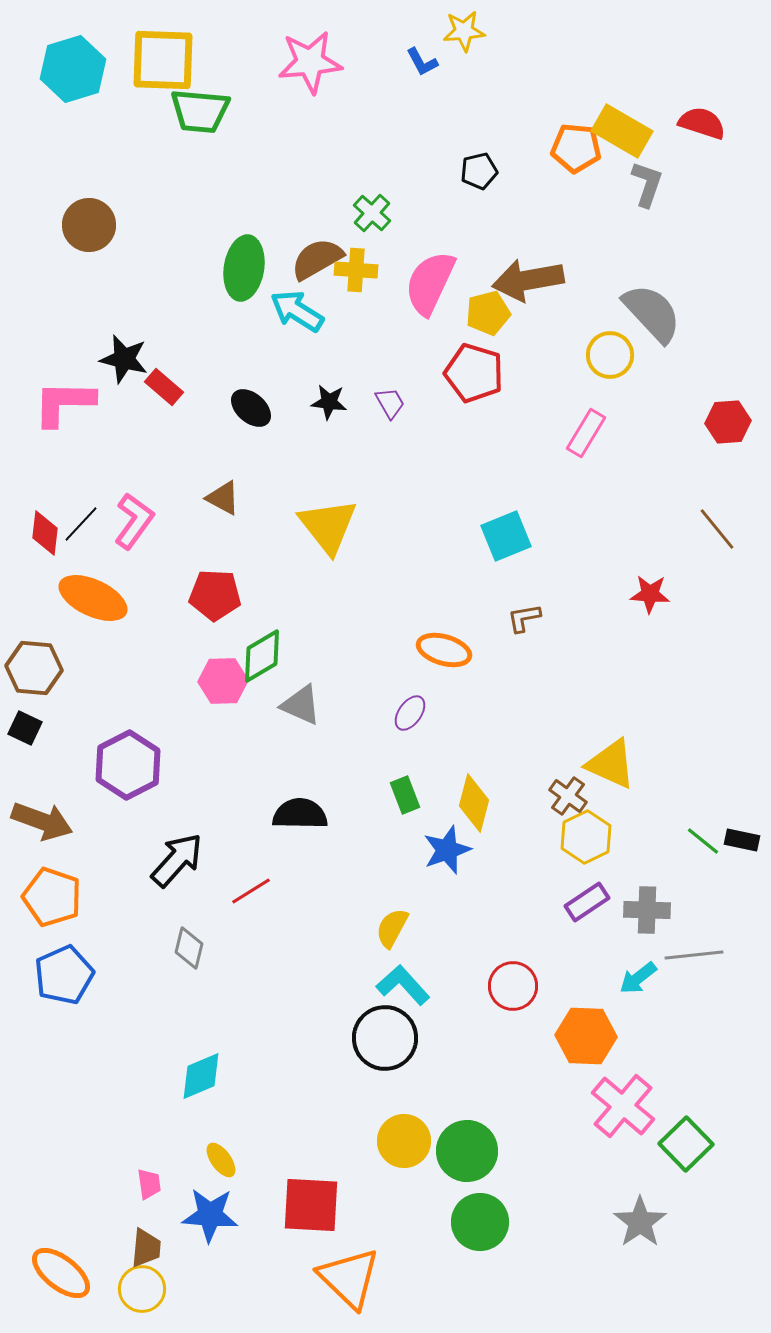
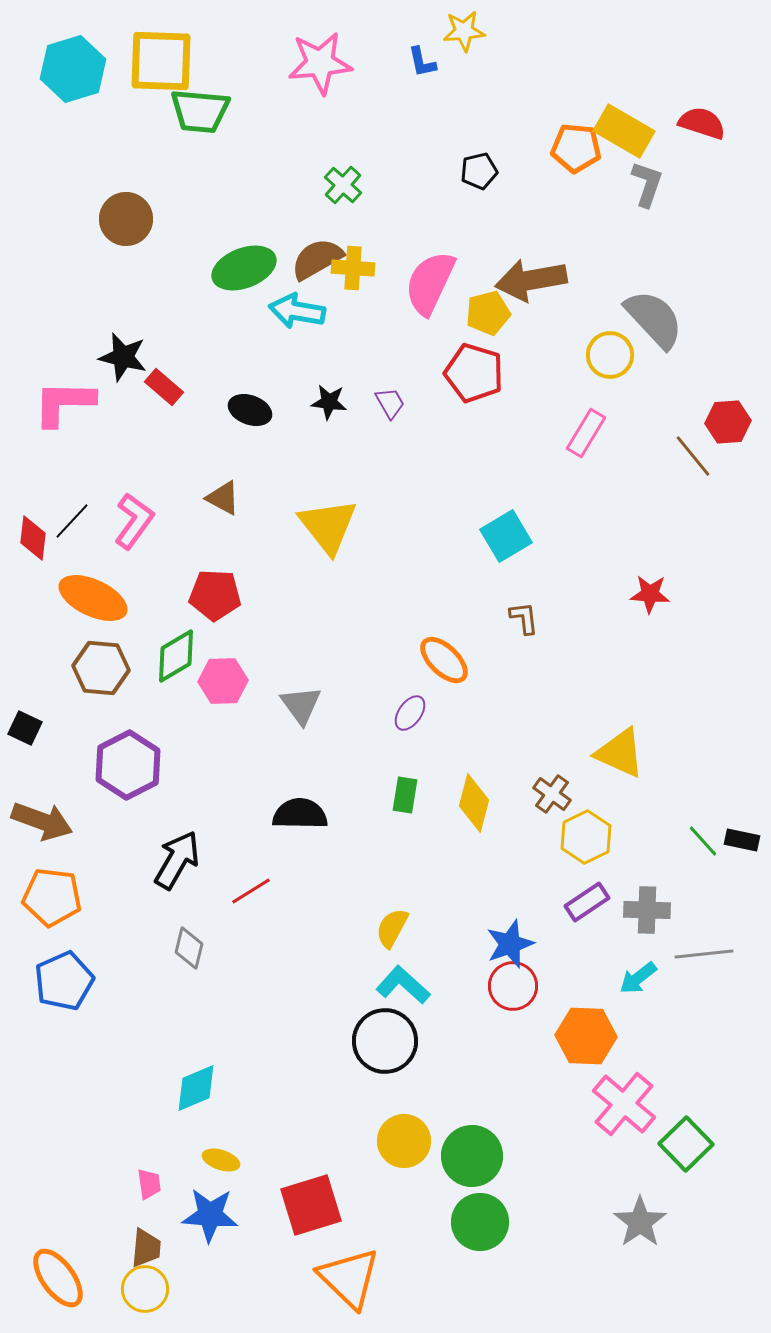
yellow square at (163, 60): moved 2 px left, 1 px down
pink star at (310, 62): moved 10 px right, 1 px down
blue L-shape at (422, 62): rotated 16 degrees clockwise
yellow rectangle at (622, 131): moved 2 px right
green cross at (372, 213): moved 29 px left, 28 px up
brown circle at (89, 225): moved 37 px right, 6 px up
green ellipse at (244, 268): rotated 60 degrees clockwise
yellow cross at (356, 270): moved 3 px left, 2 px up
brown arrow at (528, 280): moved 3 px right
cyan arrow at (297, 311): rotated 22 degrees counterclockwise
gray semicircle at (652, 313): moved 2 px right, 6 px down
black star at (124, 359): moved 1 px left, 2 px up
black ellipse at (251, 408): moved 1 px left, 2 px down; rotated 21 degrees counterclockwise
black line at (81, 524): moved 9 px left, 3 px up
brown line at (717, 529): moved 24 px left, 73 px up
red diamond at (45, 533): moved 12 px left, 5 px down
cyan square at (506, 536): rotated 9 degrees counterclockwise
brown L-shape at (524, 618): rotated 93 degrees clockwise
orange ellipse at (444, 650): moved 10 px down; rotated 28 degrees clockwise
green diamond at (262, 656): moved 86 px left
brown hexagon at (34, 668): moved 67 px right
gray triangle at (301, 705): rotated 30 degrees clockwise
yellow triangle at (611, 764): moved 9 px right, 11 px up
green rectangle at (405, 795): rotated 30 degrees clockwise
brown cross at (568, 796): moved 16 px left, 2 px up
green line at (703, 841): rotated 9 degrees clockwise
blue star at (447, 850): moved 63 px right, 94 px down
black arrow at (177, 860): rotated 12 degrees counterclockwise
orange pentagon at (52, 897): rotated 12 degrees counterclockwise
gray line at (694, 955): moved 10 px right, 1 px up
blue pentagon at (64, 975): moved 6 px down
cyan L-shape at (403, 985): rotated 6 degrees counterclockwise
black circle at (385, 1038): moved 3 px down
cyan diamond at (201, 1076): moved 5 px left, 12 px down
pink cross at (623, 1106): moved 1 px right, 2 px up
green circle at (467, 1151): moved 5 px right, 5 px down
yellow ellipse at (221, 1160): rotated 36 degrees counterclockwise
red square at (311, 1205): rotated 20 degrees counterclockwise
orange ellipse at (61, 1273): moved 3 px left, 5 px down; rotated 16 degrees clockwise
yellow circle at (142, 1289): moved 3 px right
